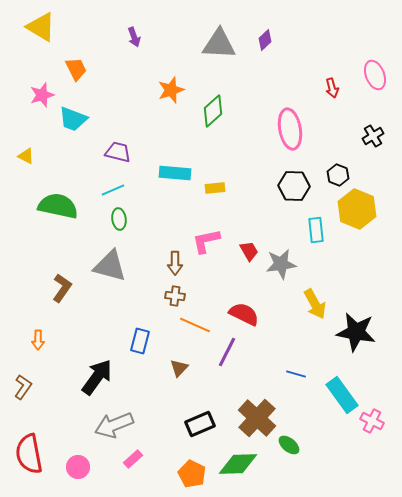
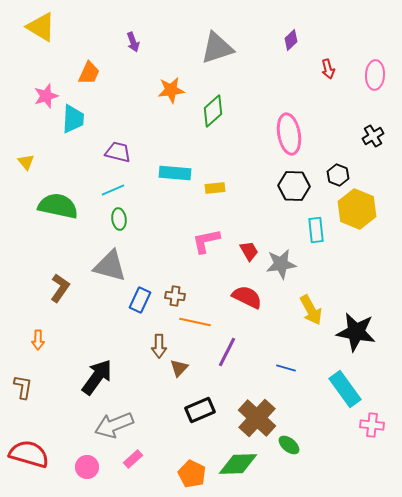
purple arrow at (134, 37): moved 1 px left, 5 px down
purple diamond at (265, 40): moved 26 px right
gray triangle at (219, 44): moved 2 px left, 4 px down; rotated 21 degrees counterclockwise
orange trapezoid at (76, 69): moved 13 px right, 4 px down; rotated 50 degrees clockwise
pink ellipse at (375, 75): rotated 24 degrees clockwise
red arrow at (332, 88): moved 4 px left, 19 px up
orange star at (171, 90): rotated 12 degrees clockwise
pink star at (42, 95): moved 4 px right, 1 px down
cyan trapezoid at (73, 119): rotated 108 degrees counterclockwise
pink ellipse at (290, 129): moved 1 px left, 5 px down
yellow triangle at (26, 156): moved 6 px down; rotated 24 degrees clockwise
brown arrow at (175, 263): moved 16 px left, 83 px down
brown L-shape at (62, 288): moved 2 px left
yellow arrow at (315, 304): moved 4 px left, 6 px down
red semicircle at (244, 314): moved 3 px right, 17 px up
orange line at (195, 325): moved 3 px up; rotated 12 degrees counterclockwise
blue rectangle at (140, 341): moved 41 px up; rotated 10 degrees clockwise
blue line at (296, 374): moved 10 px left, 6 px up
brown L-shape at (23, 387): rotated 25 degrees counterclockwise
cyan rectangle at (342, 395): moved 3 px right, 6 px up
pink cross at (372, 421): moved 4 px down; rotated 20 degrees counterclockwise
black rectangle at (200, 424): moved 14 px up
red semicircle at (29, 454): rotated 117 degrees clockwise
pink circle at (78, 467): moved 9 px right
